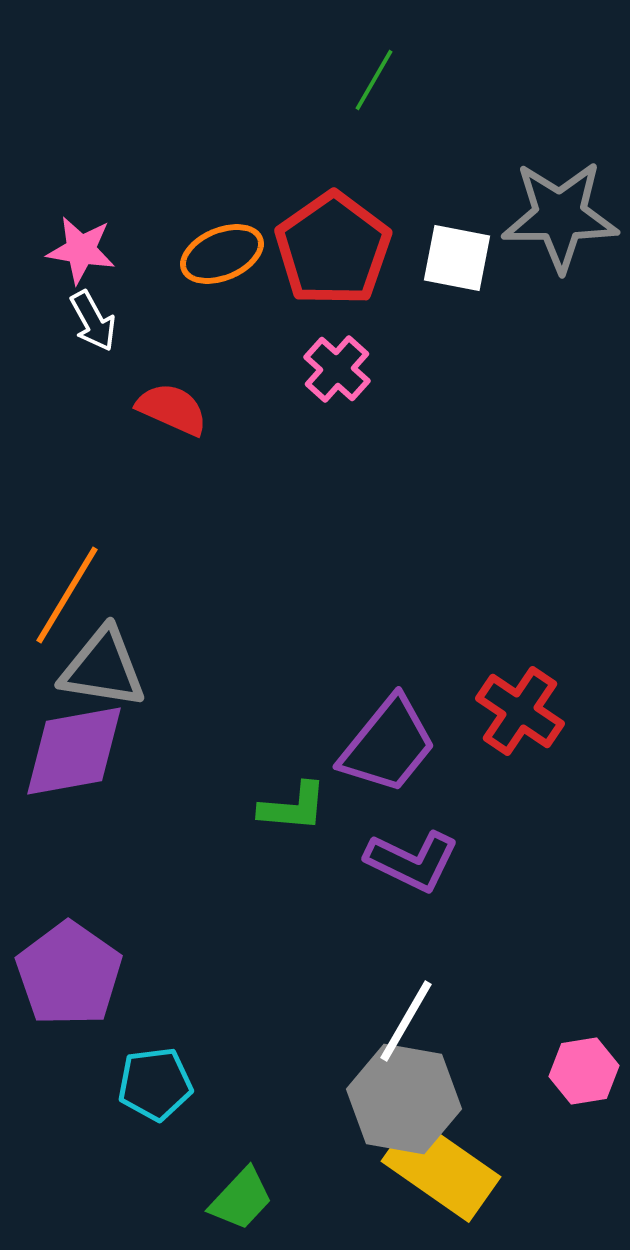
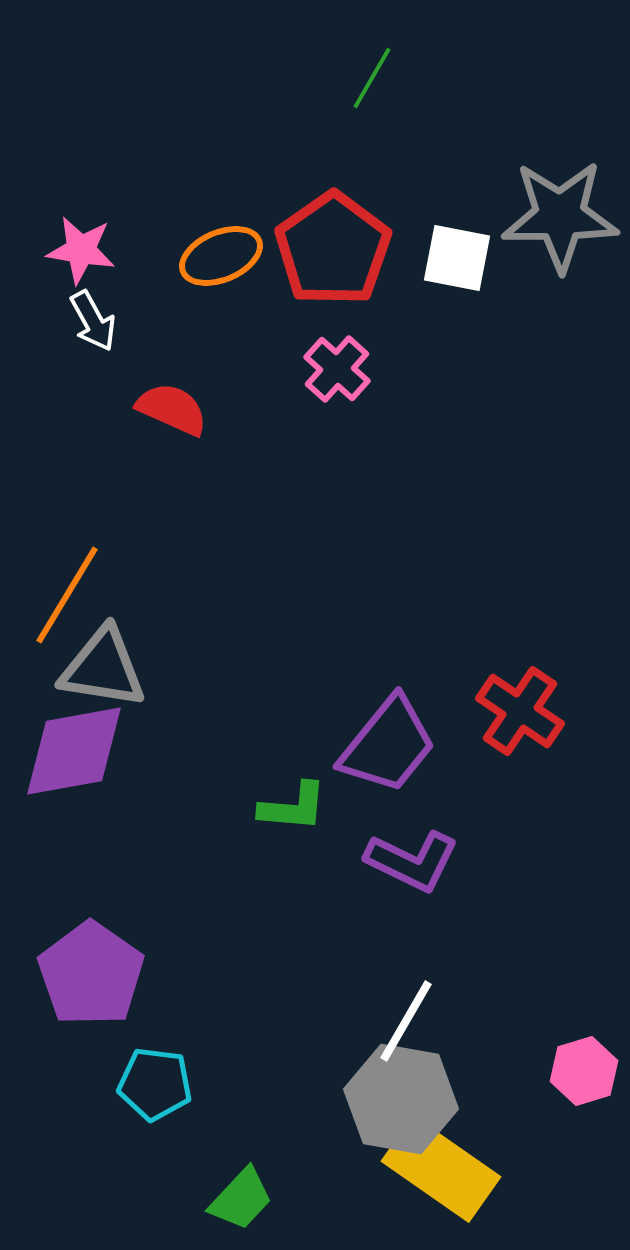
green line: moved 2 px left, 2 px up
orange ellipse: moved 1 px left, 2 px down
purple pentagon: moved 22 px right
pink hexagon: rotated 8 degrees counterclockwise
cyan pentagon: rotated 14 degrees clockwise
gray hexagon: moved 3 px left
